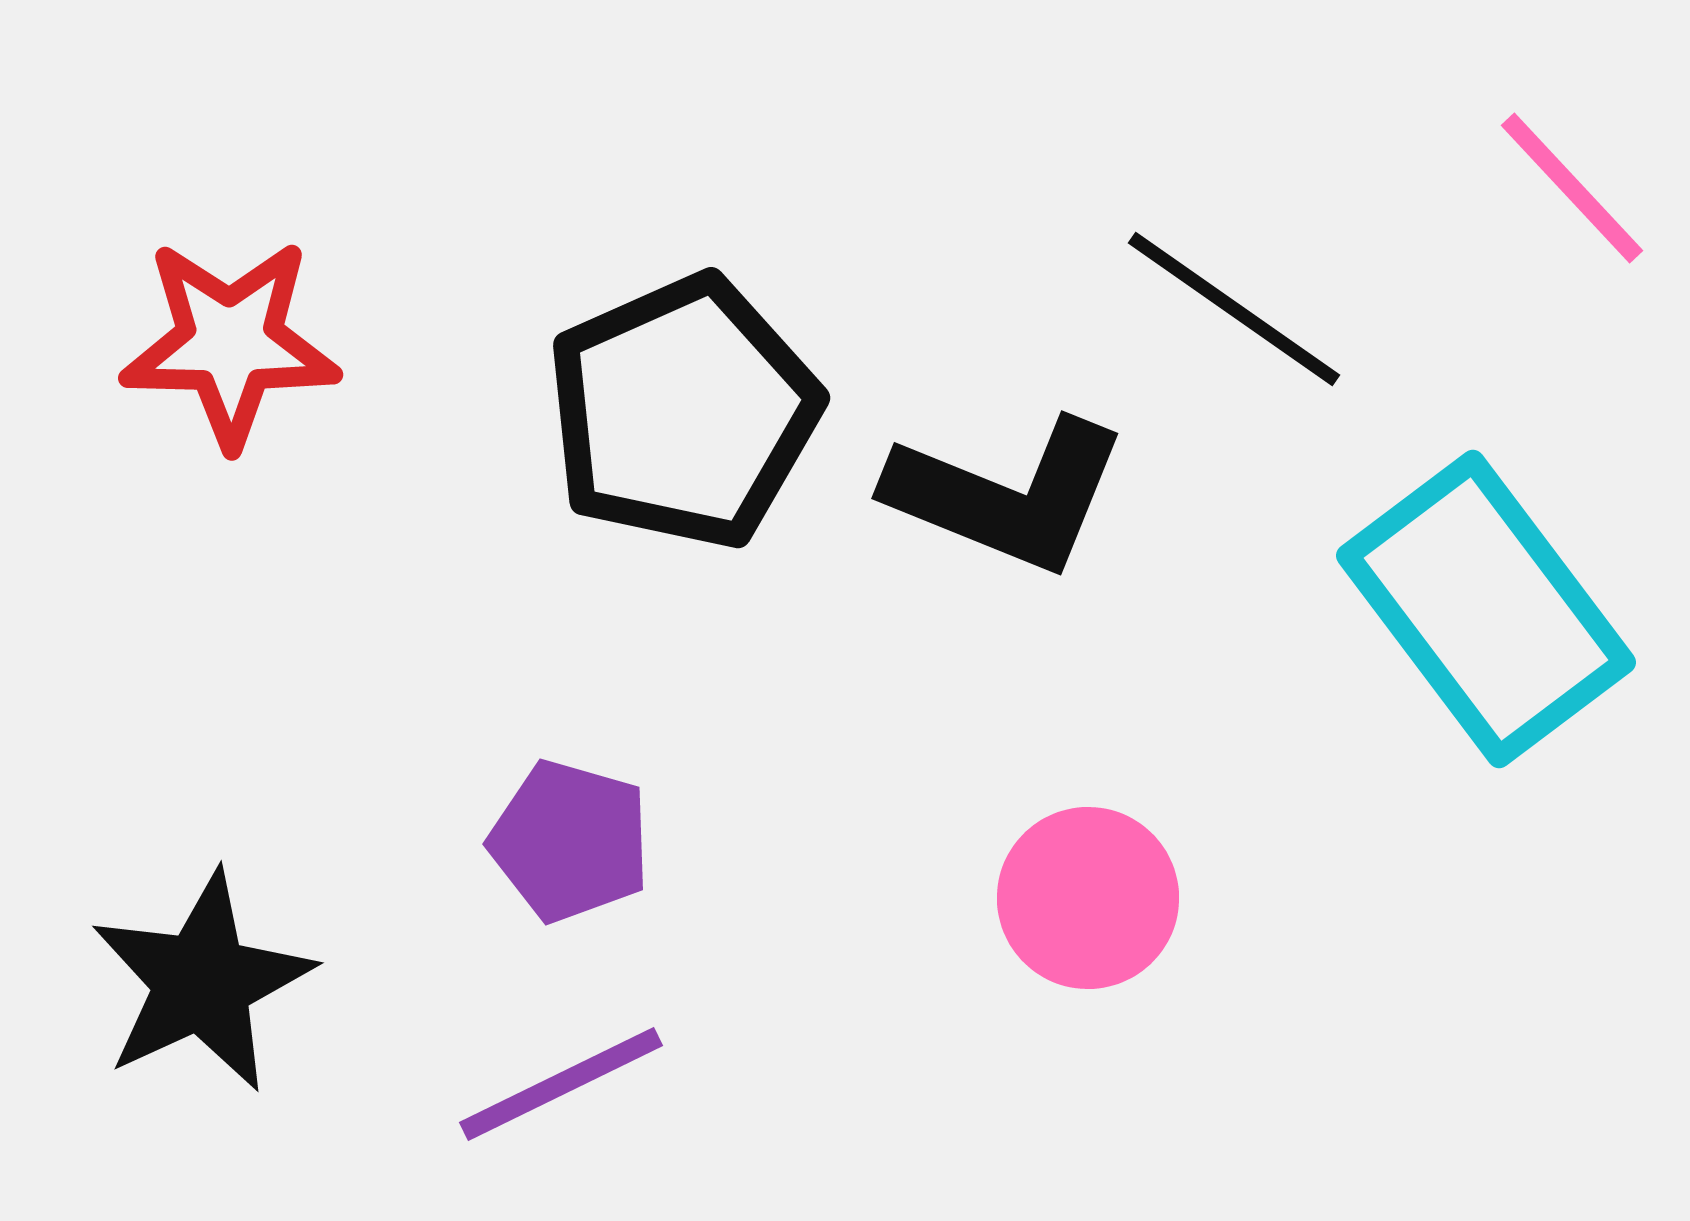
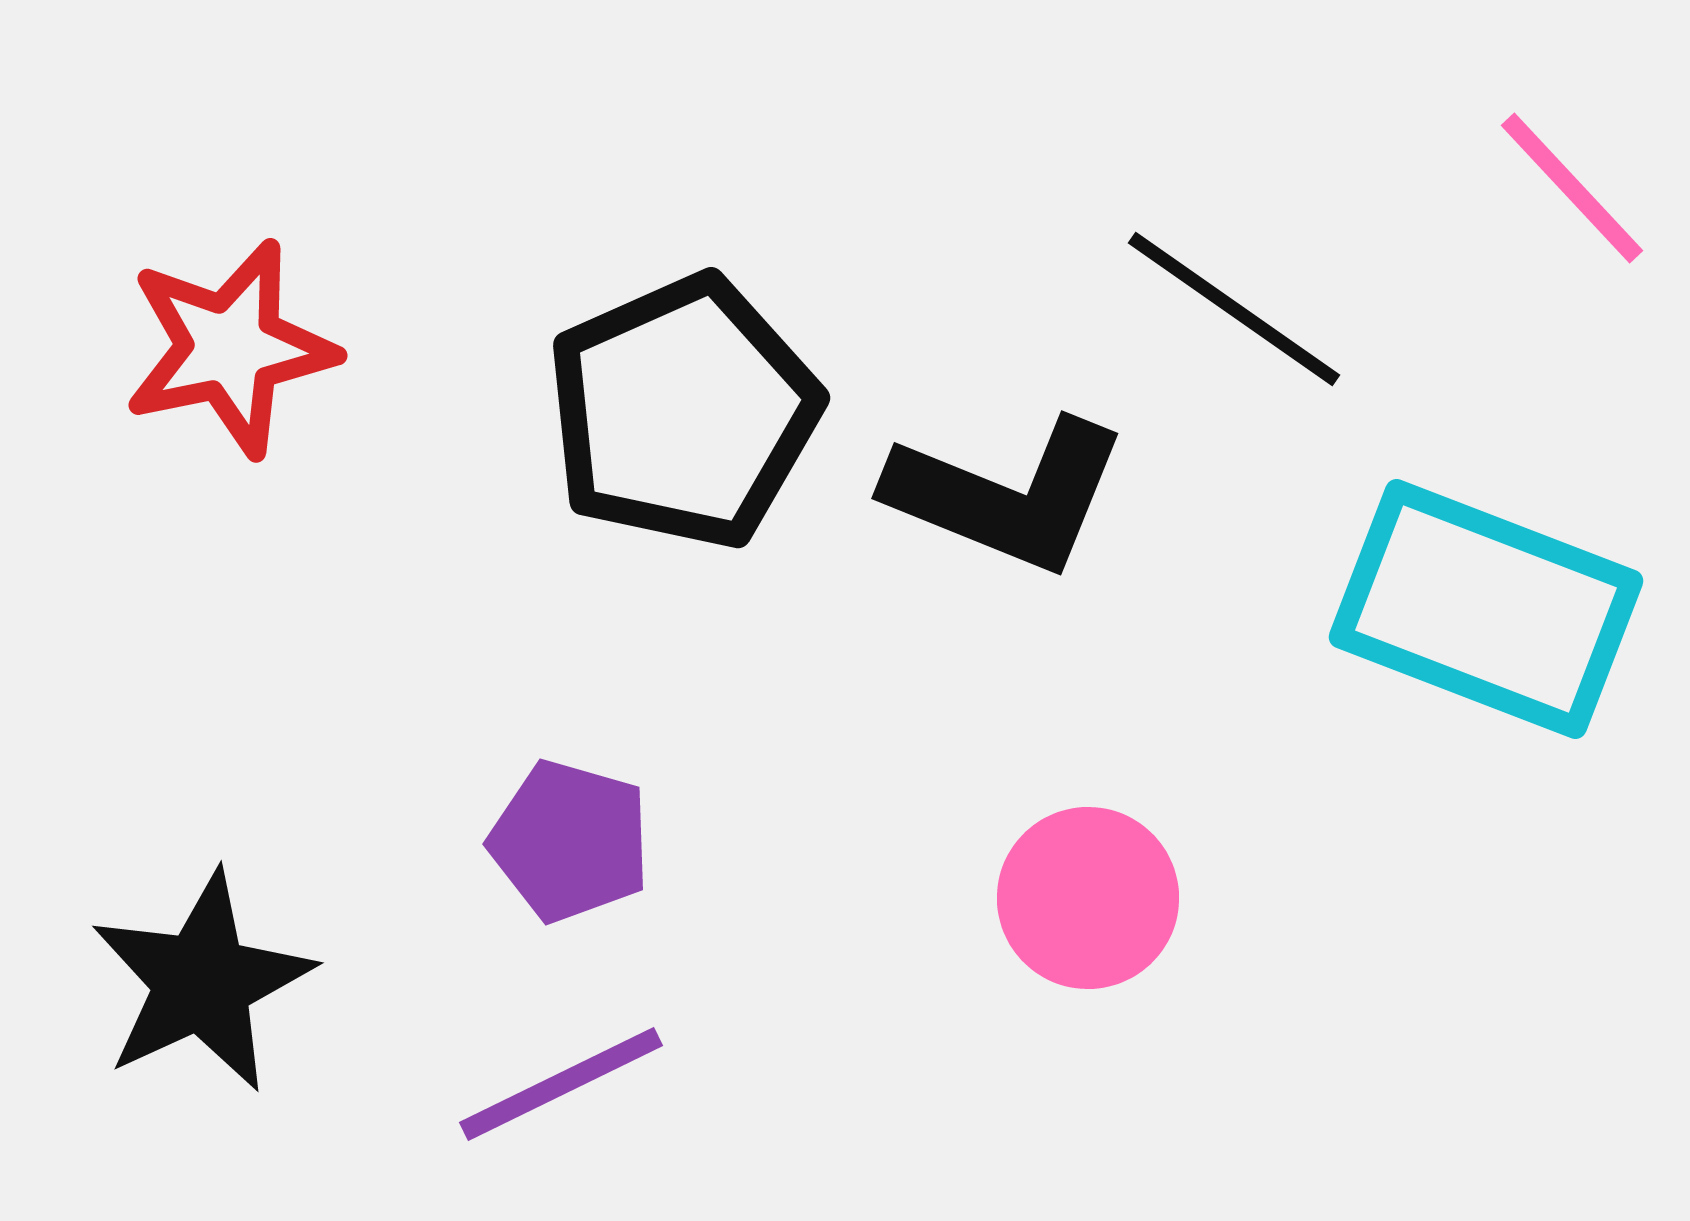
red star: moved 5 px down; rotated 13 degrees counterclockwise
cyan rectangle: rotated 32 degrees counterclockwise
